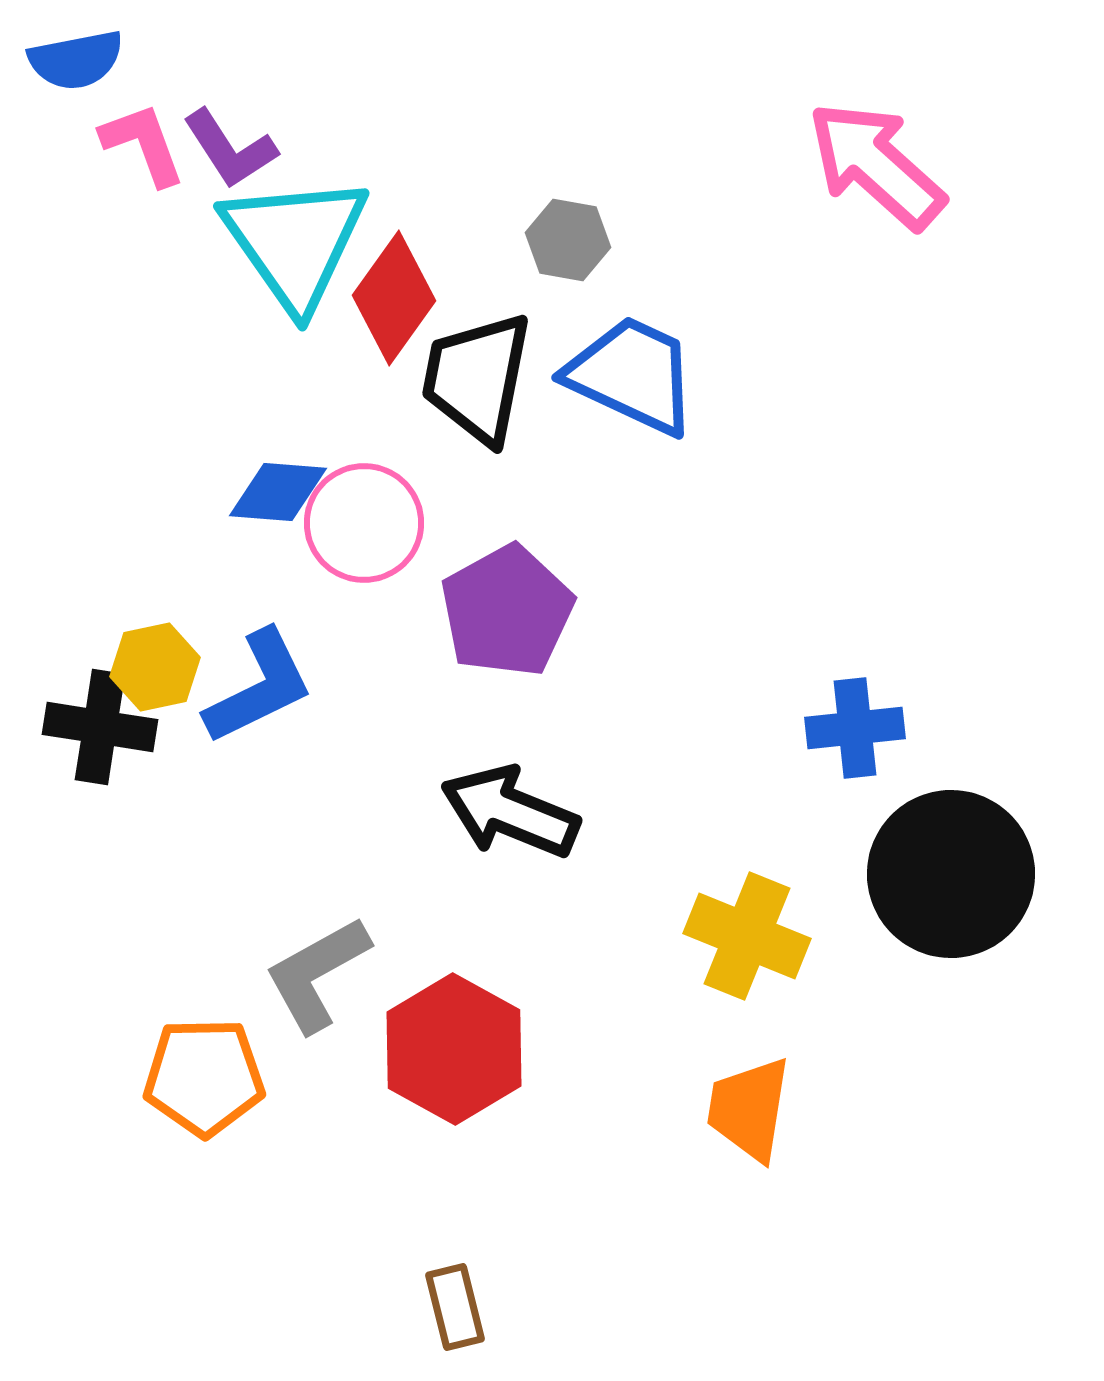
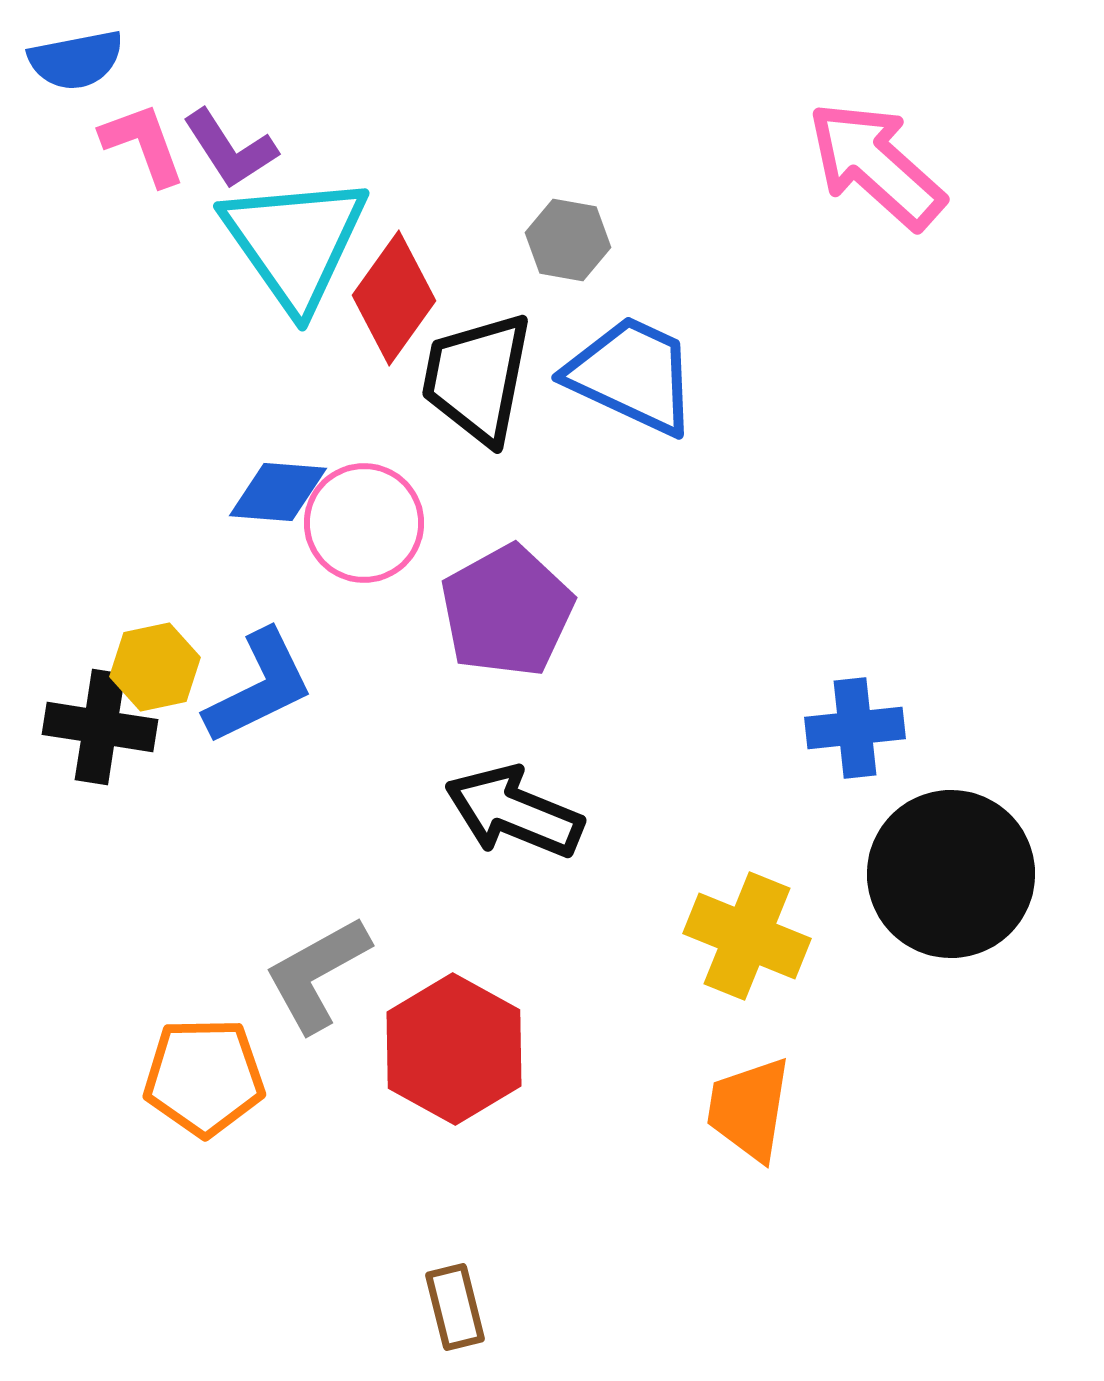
black arrow: moved 4 px right
